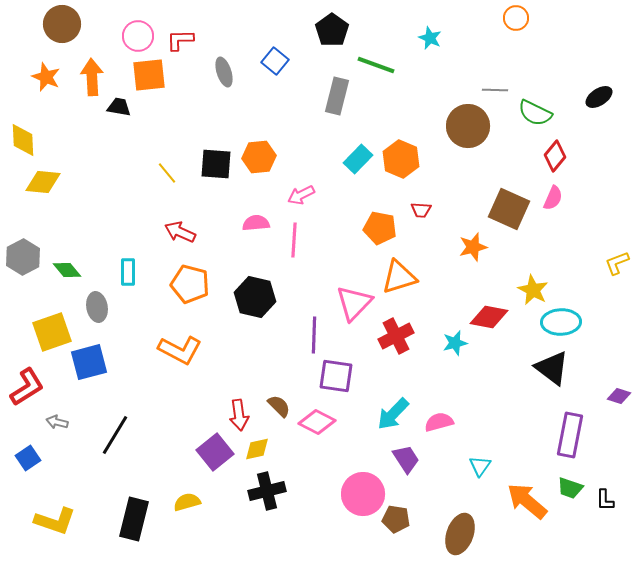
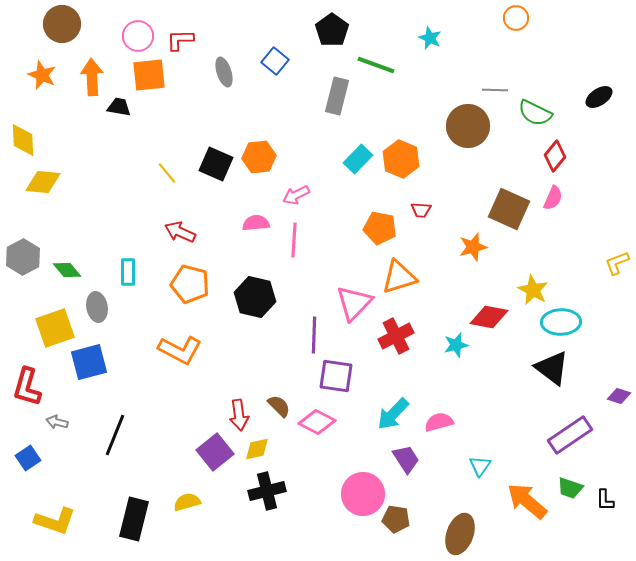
orange star at (46, 77): moved 4 px left, 2 px up
black square at (216, 164): rotated 20 degrees clockwise
pink arrow at (301, 195): moved 5 px left
yellow square at (52, 332): moved 3 px right, 4 px up
cyan star at (455, 343): moved 1 px right, 2 px down
red L-shape at (27, 387): rotated 138 degrees clockwise
black line at (115, 435): rotated 9 degrees counterclockwise
purple rectangle at (570, 435): rotated 45 degrees clockwise
